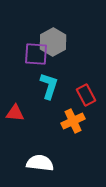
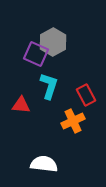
purple square: rotated 20 degrees clockwise
red triangle: moved 6 px right, 8 px up
white semicircle: moved 4 px right, 1 px down
